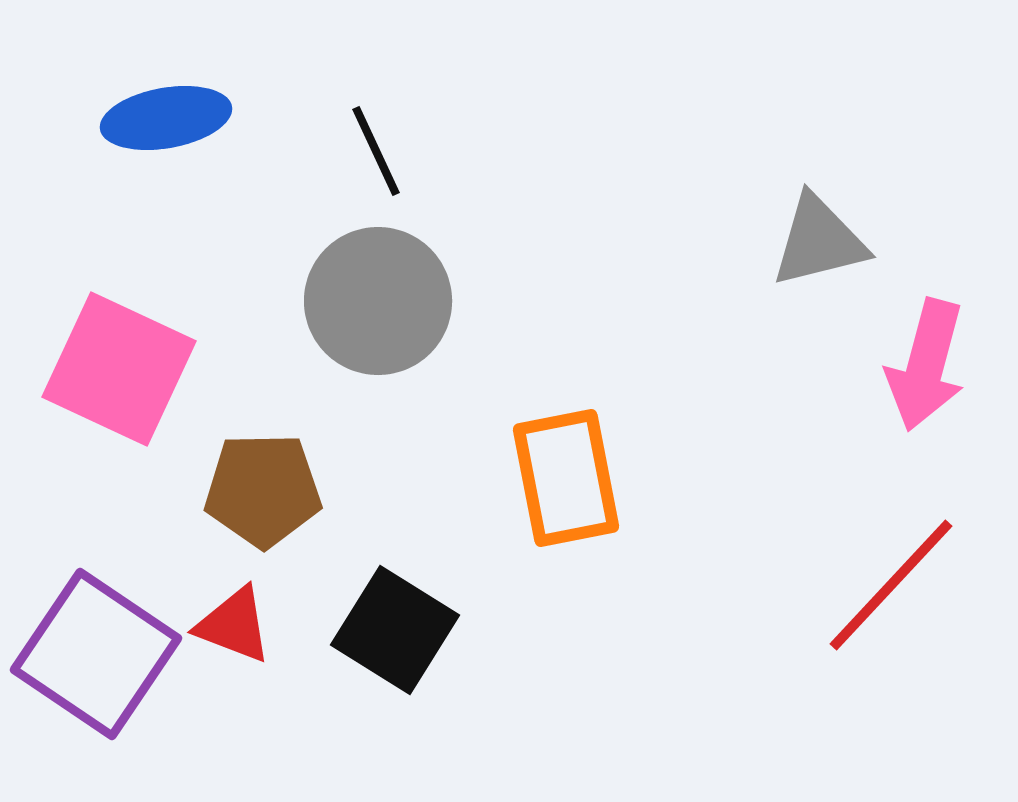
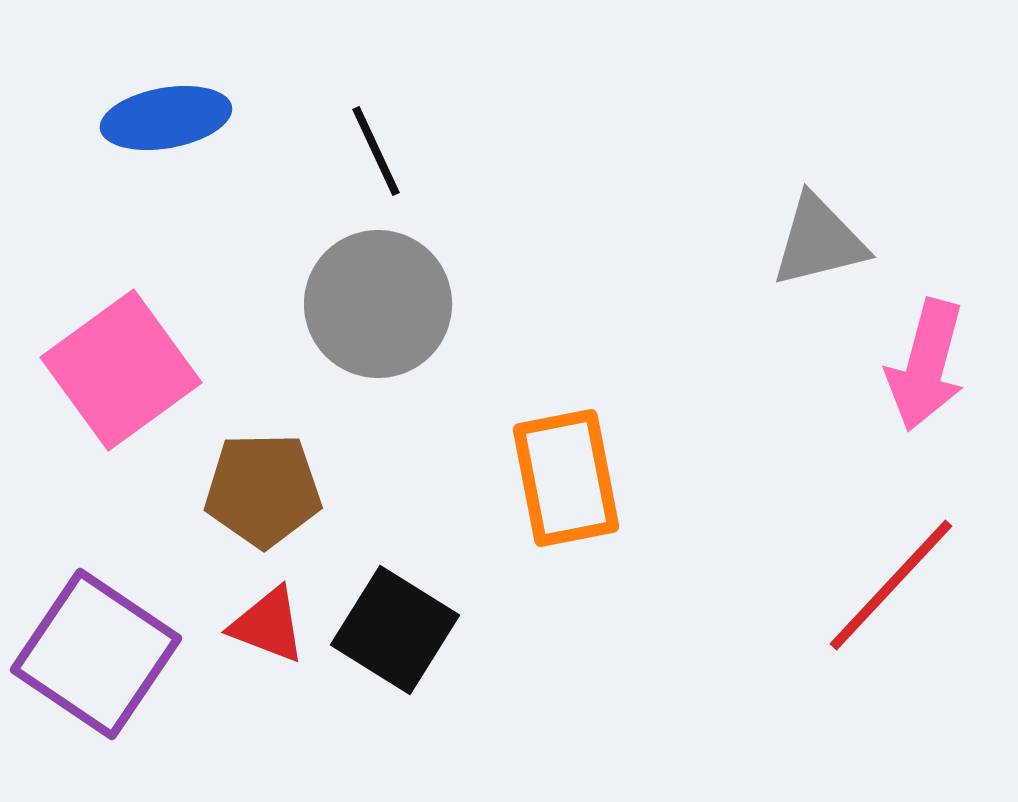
gray circle: moved 3 px down
pink square: moved 2 px right, 1 px down; rotated 29 degrees clockwise
red triangle: moved 34 px right
